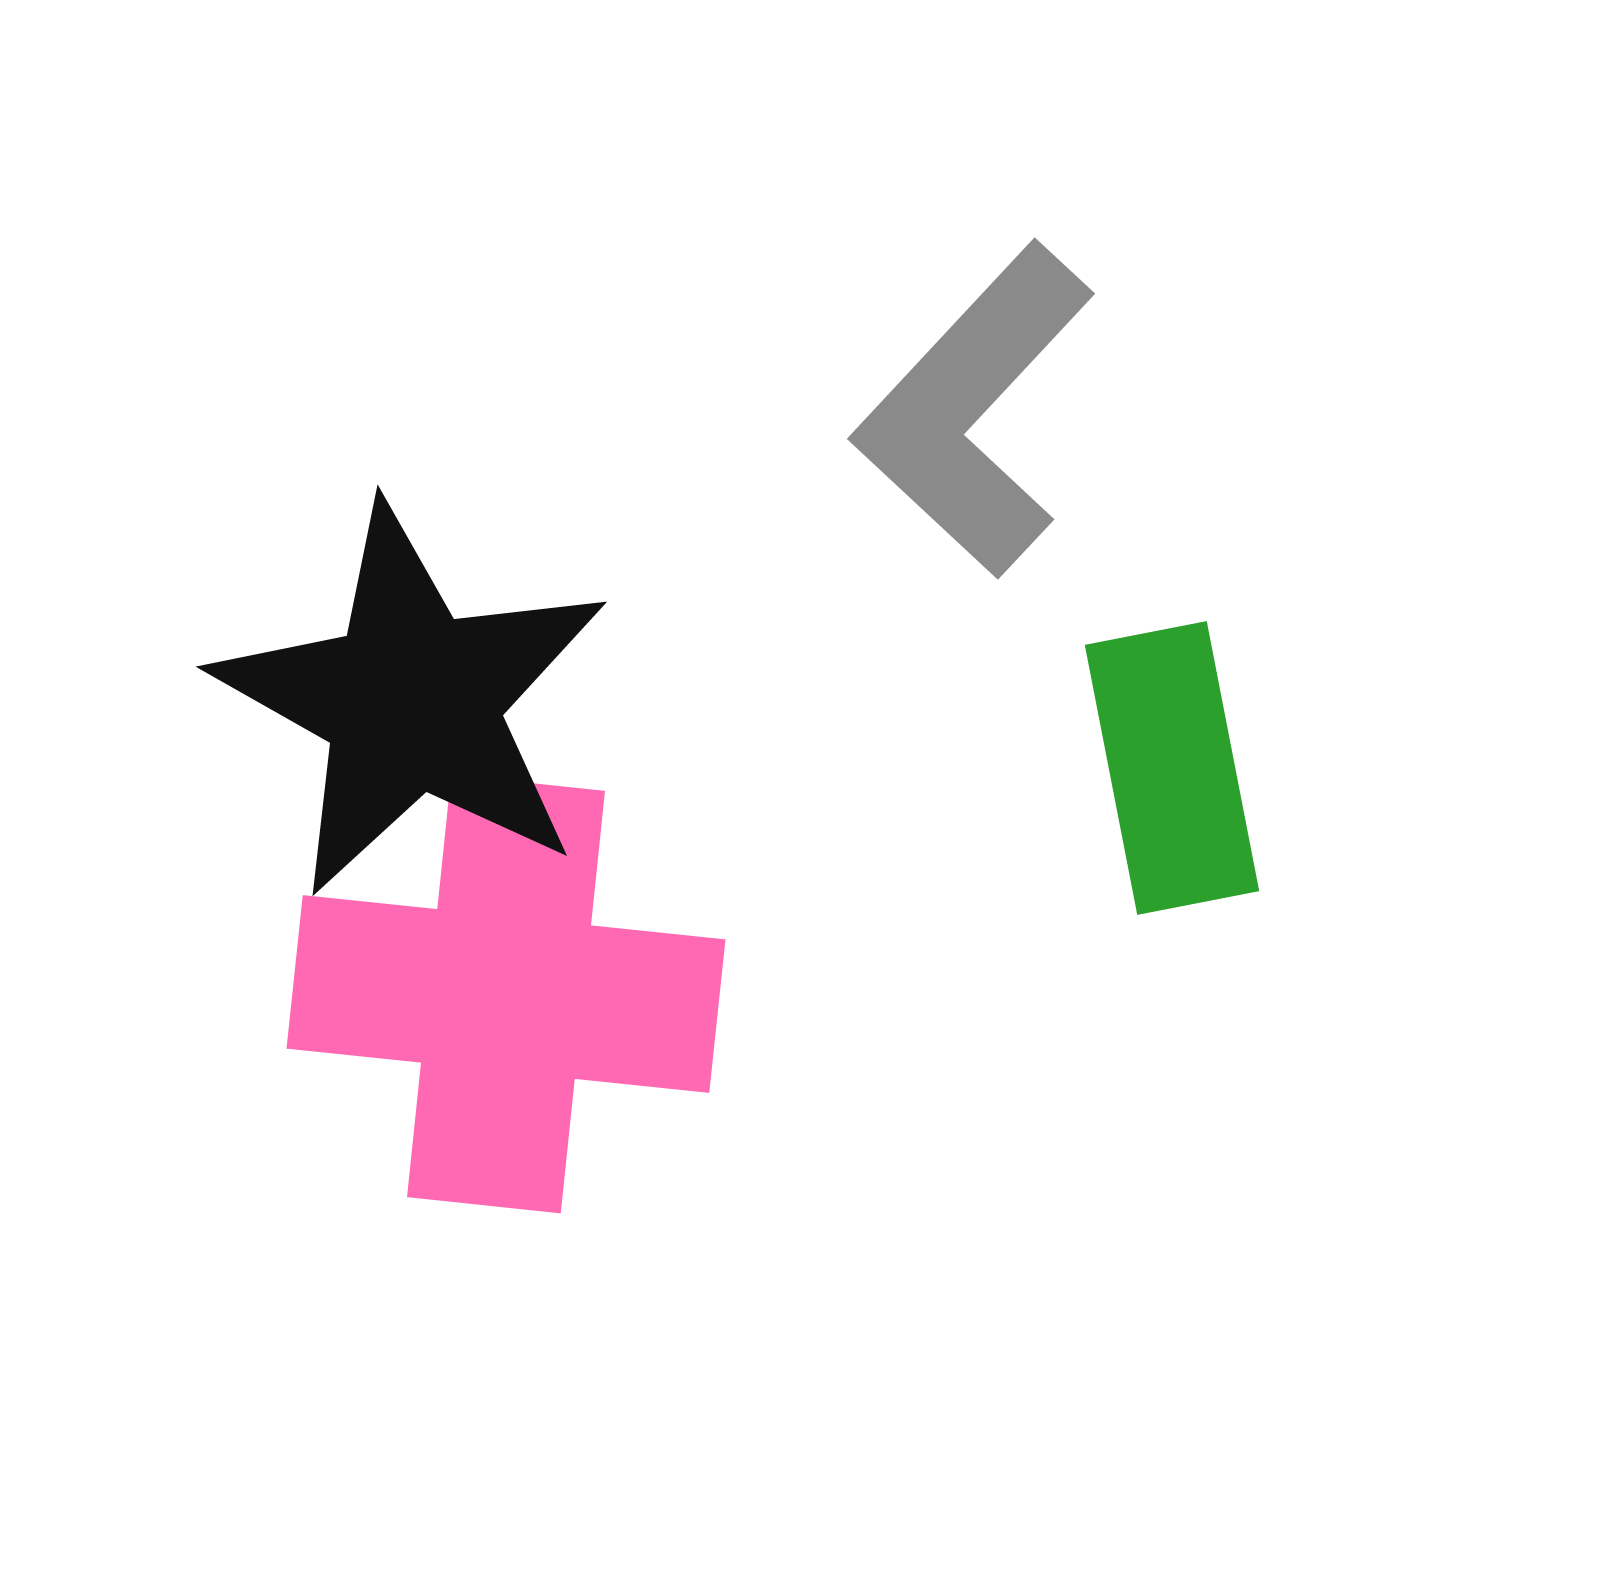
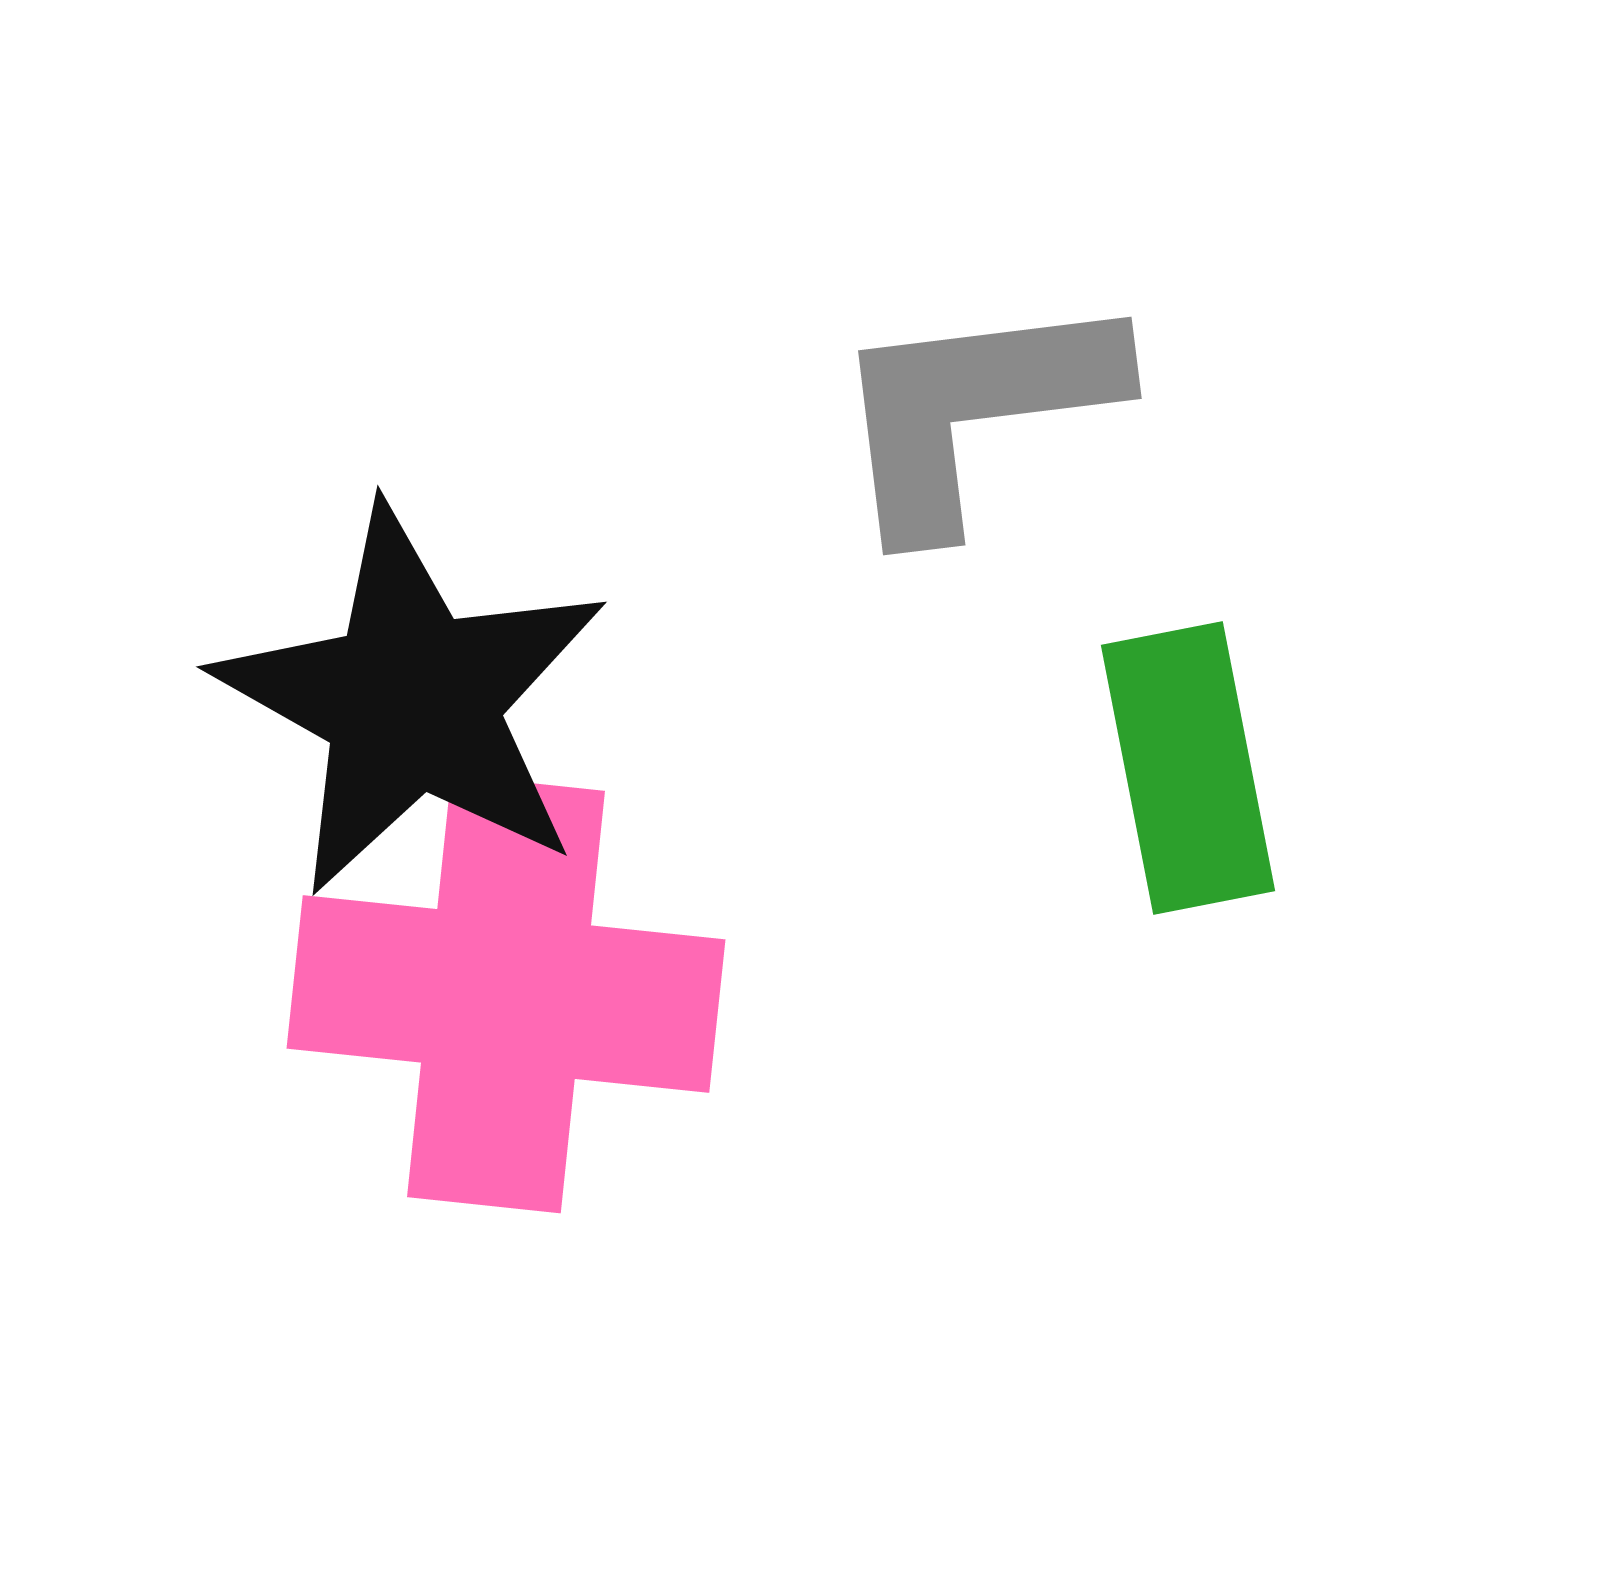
gray L-shape: rotated 40 degrees clockwise
green rectangle: moved 16 px right
